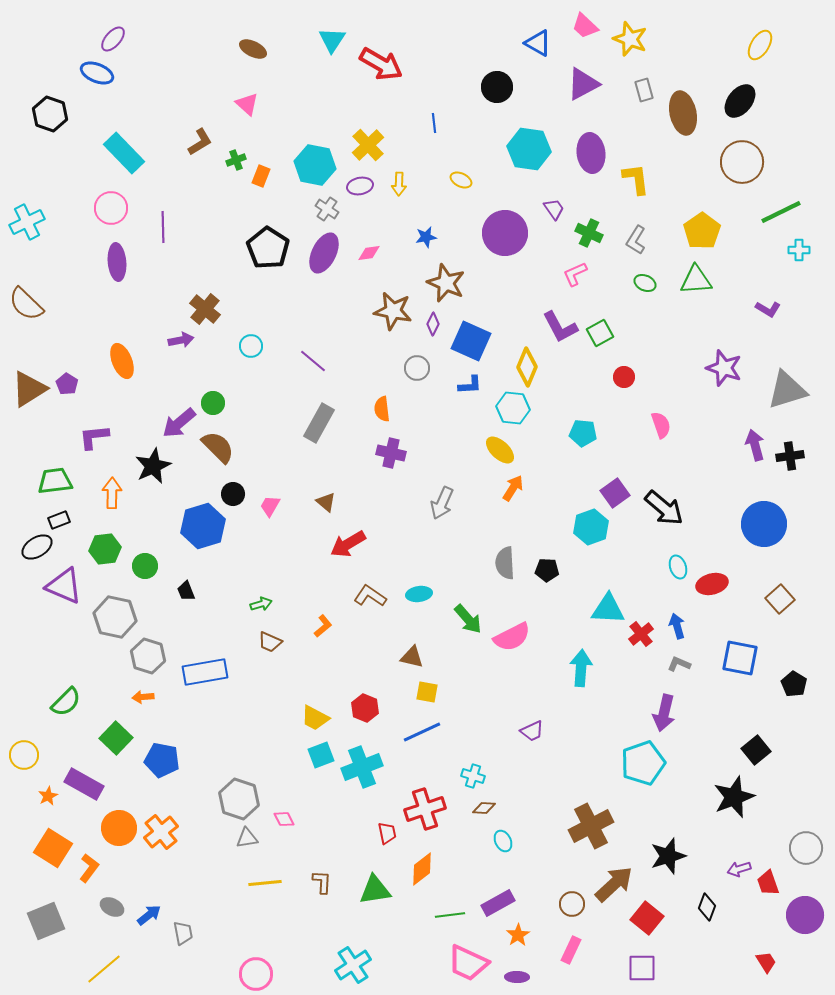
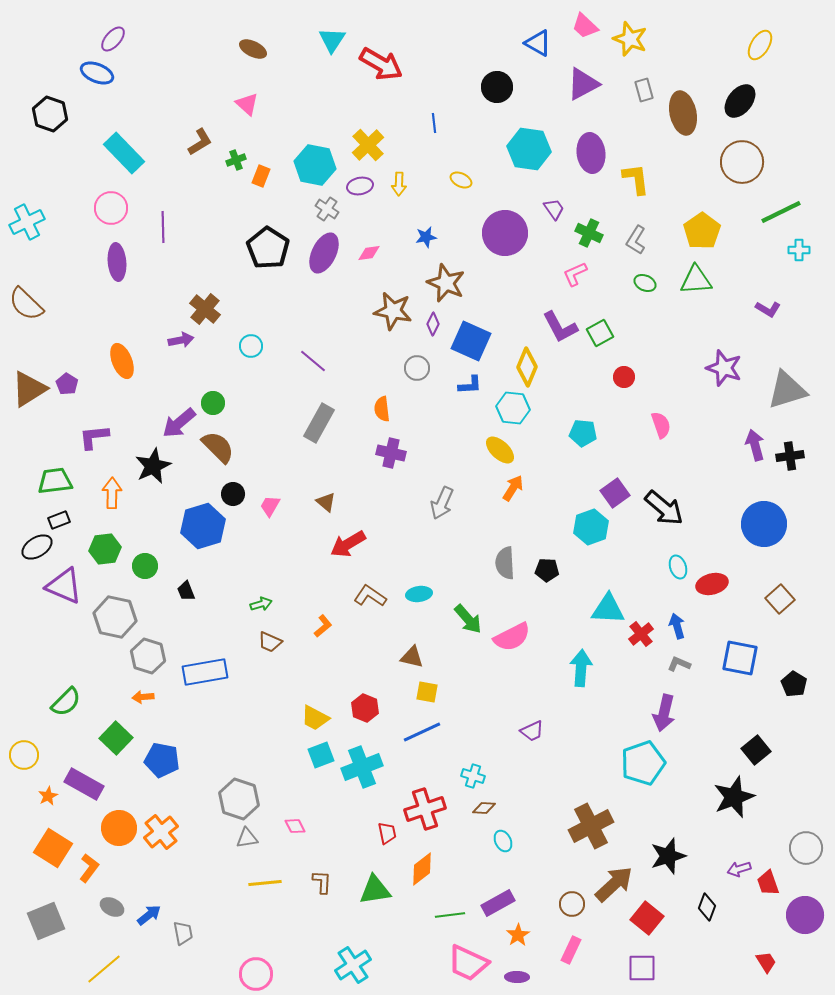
pink diamond at (284, 819): moved 11 px right, 7 px down
